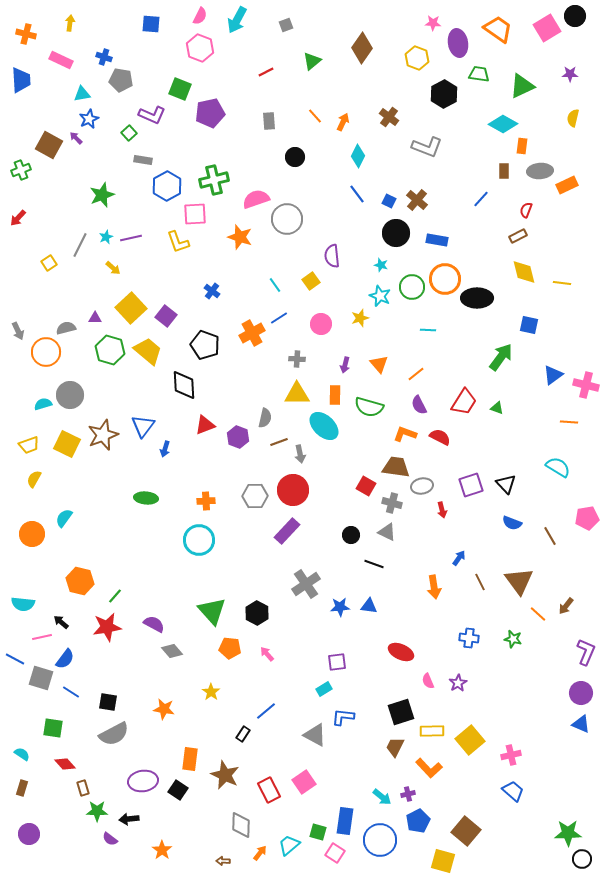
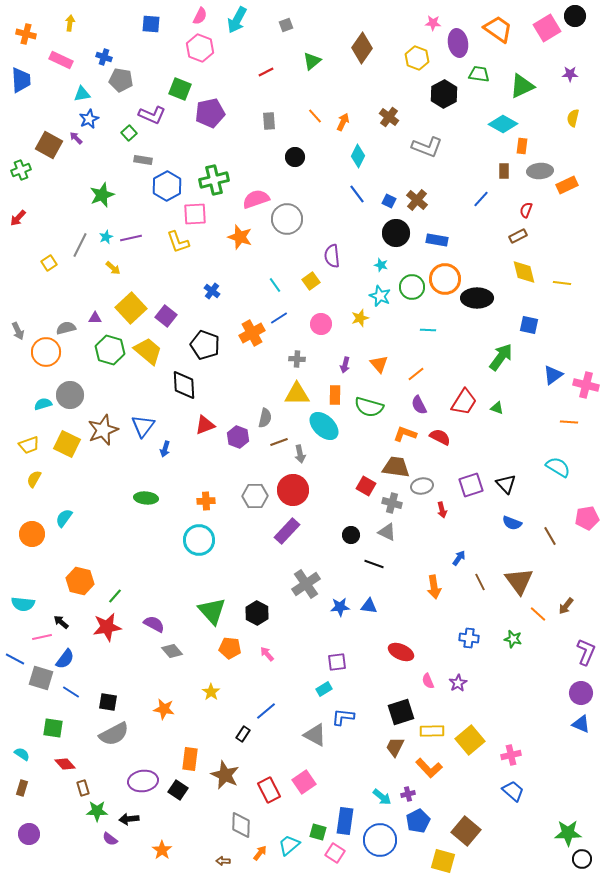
brown star at (103, 435): moved 5 px up
